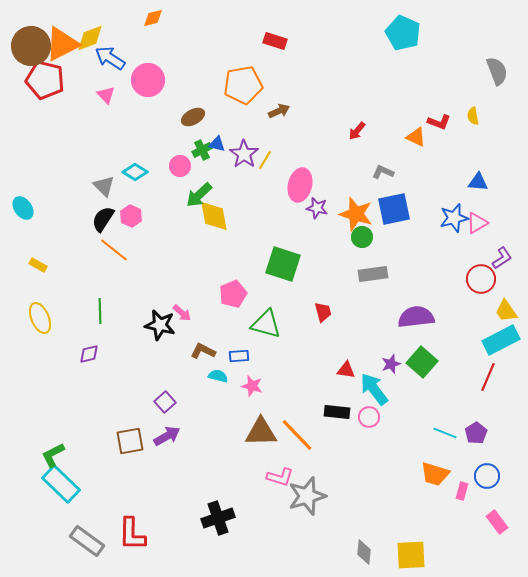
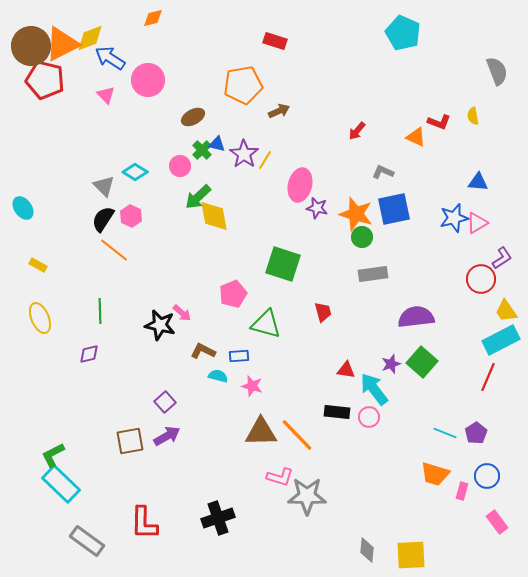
green cross at (202, 150): rotated 18 degrees counterclockwise
green arrow at (199, 195): moved 1 px left, 2 px down
gray star at (307, 496): rotated 18 degrees clockwise
red L-shape at (132, 534): moved 12 px right, 11 px up
gray diamond at (364, 552): moved 3 px right, 2 px up
